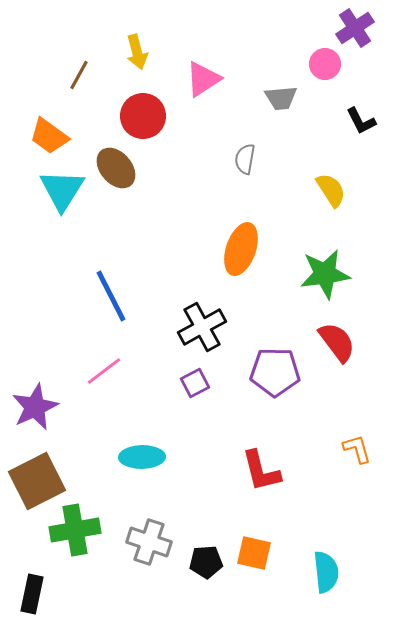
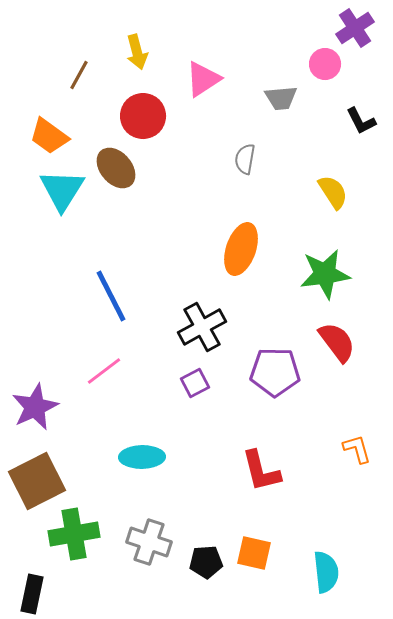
yellow semicircle: moved 2 px right, 2 px down
green cross: moved 1 px left, 4 px down
